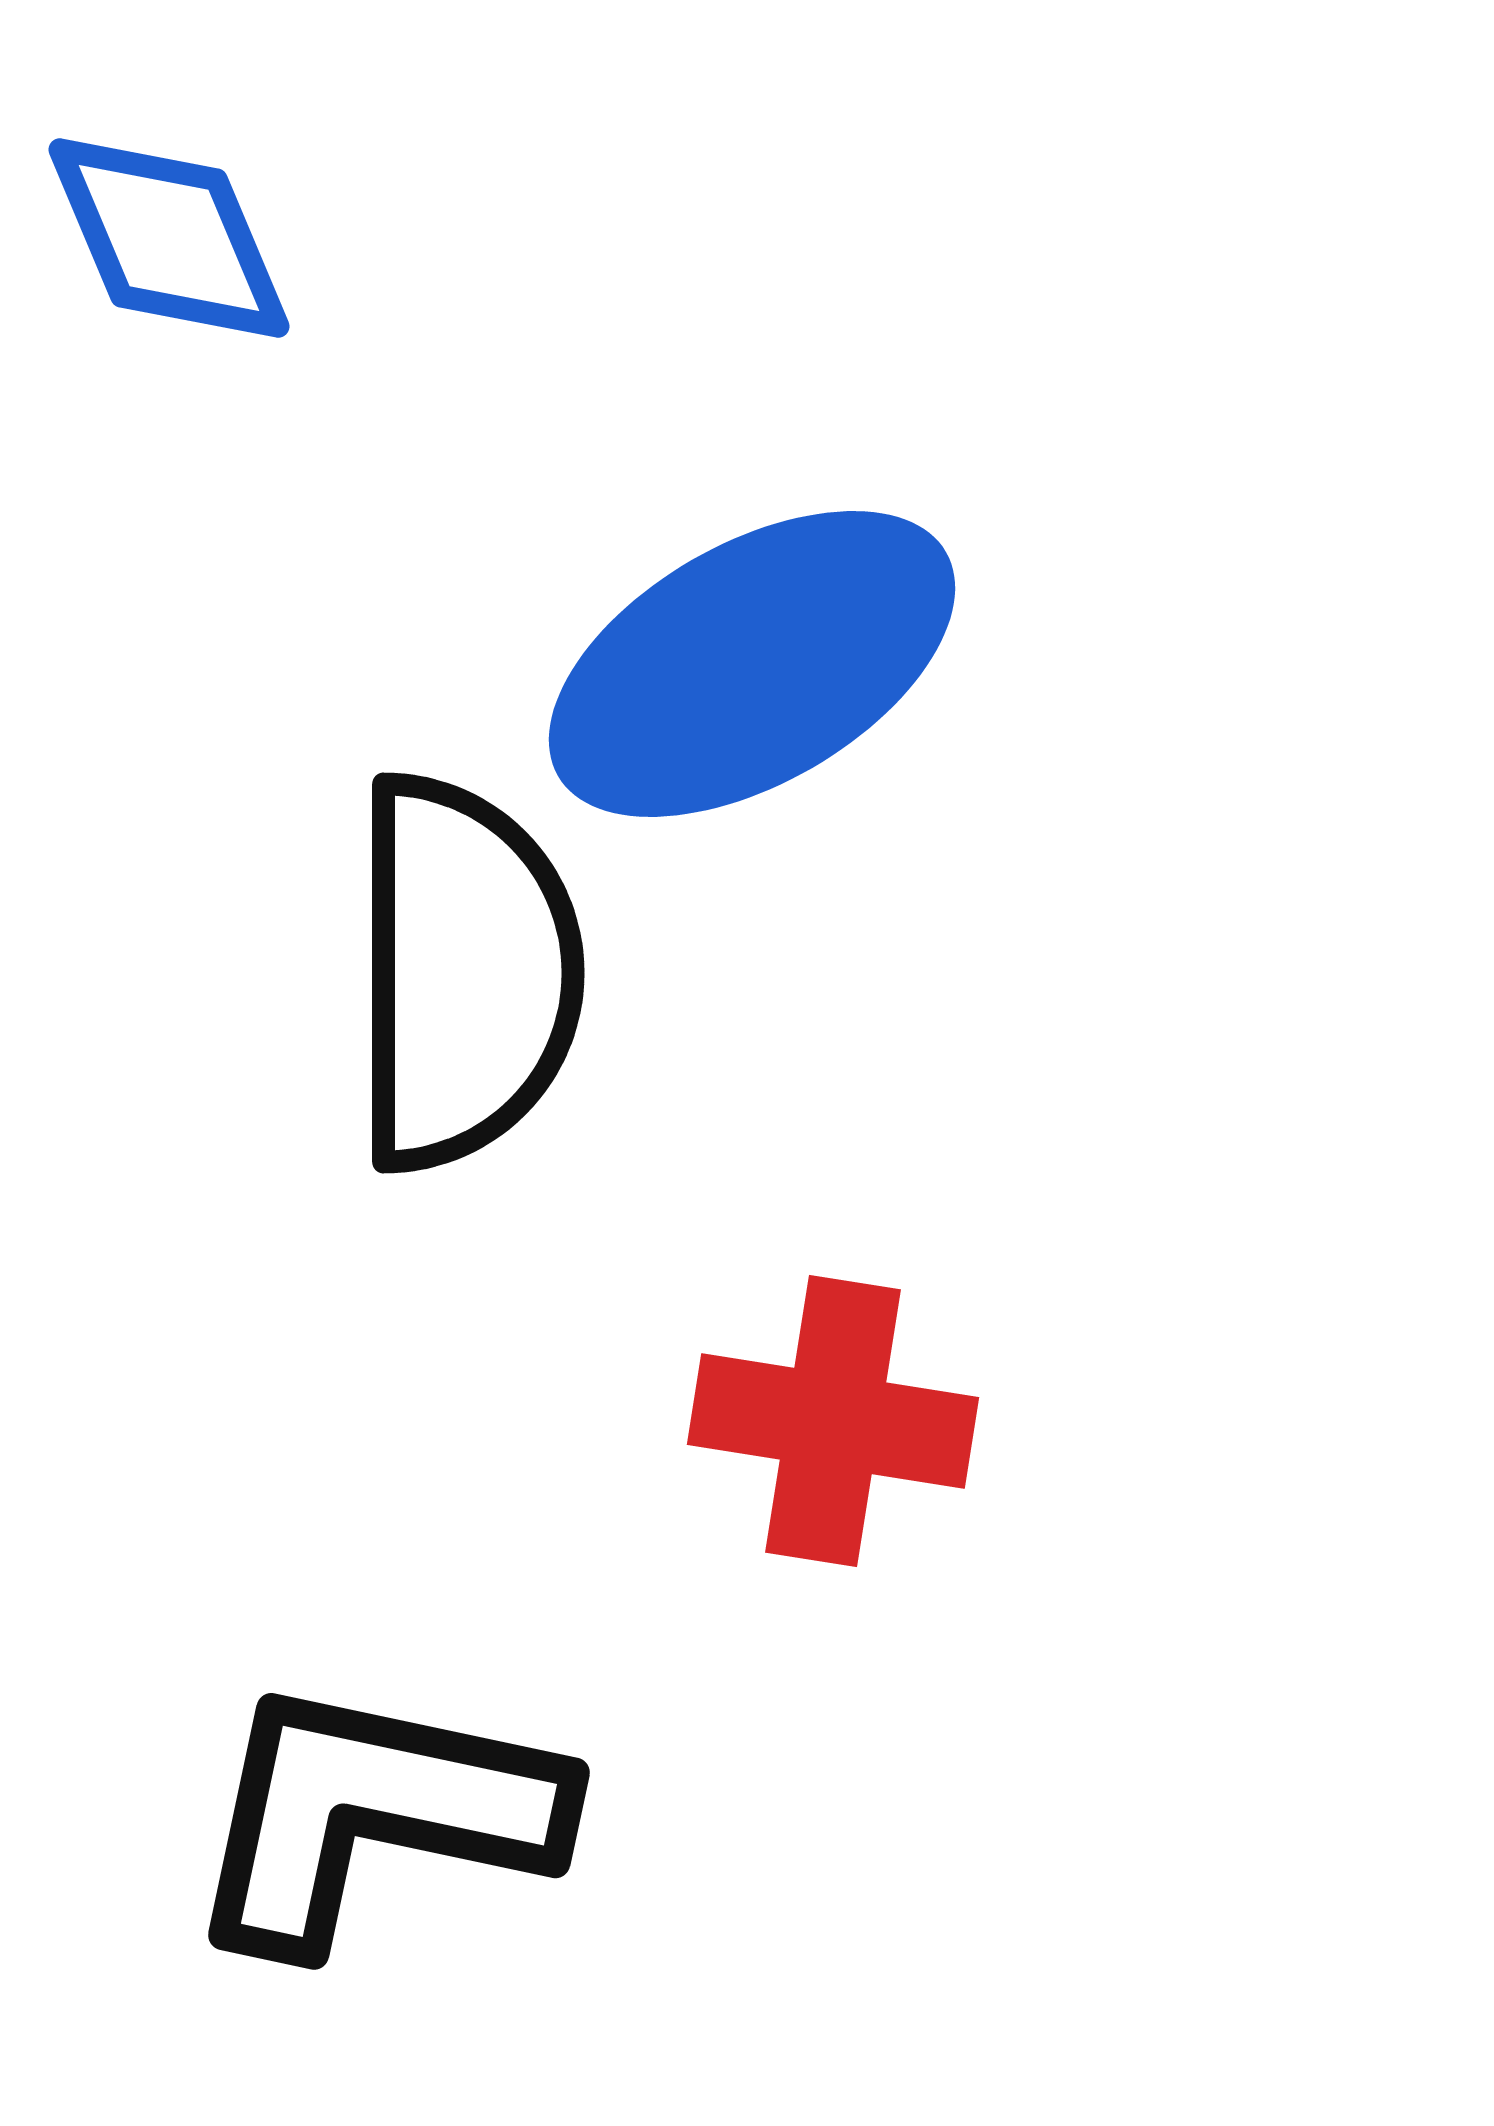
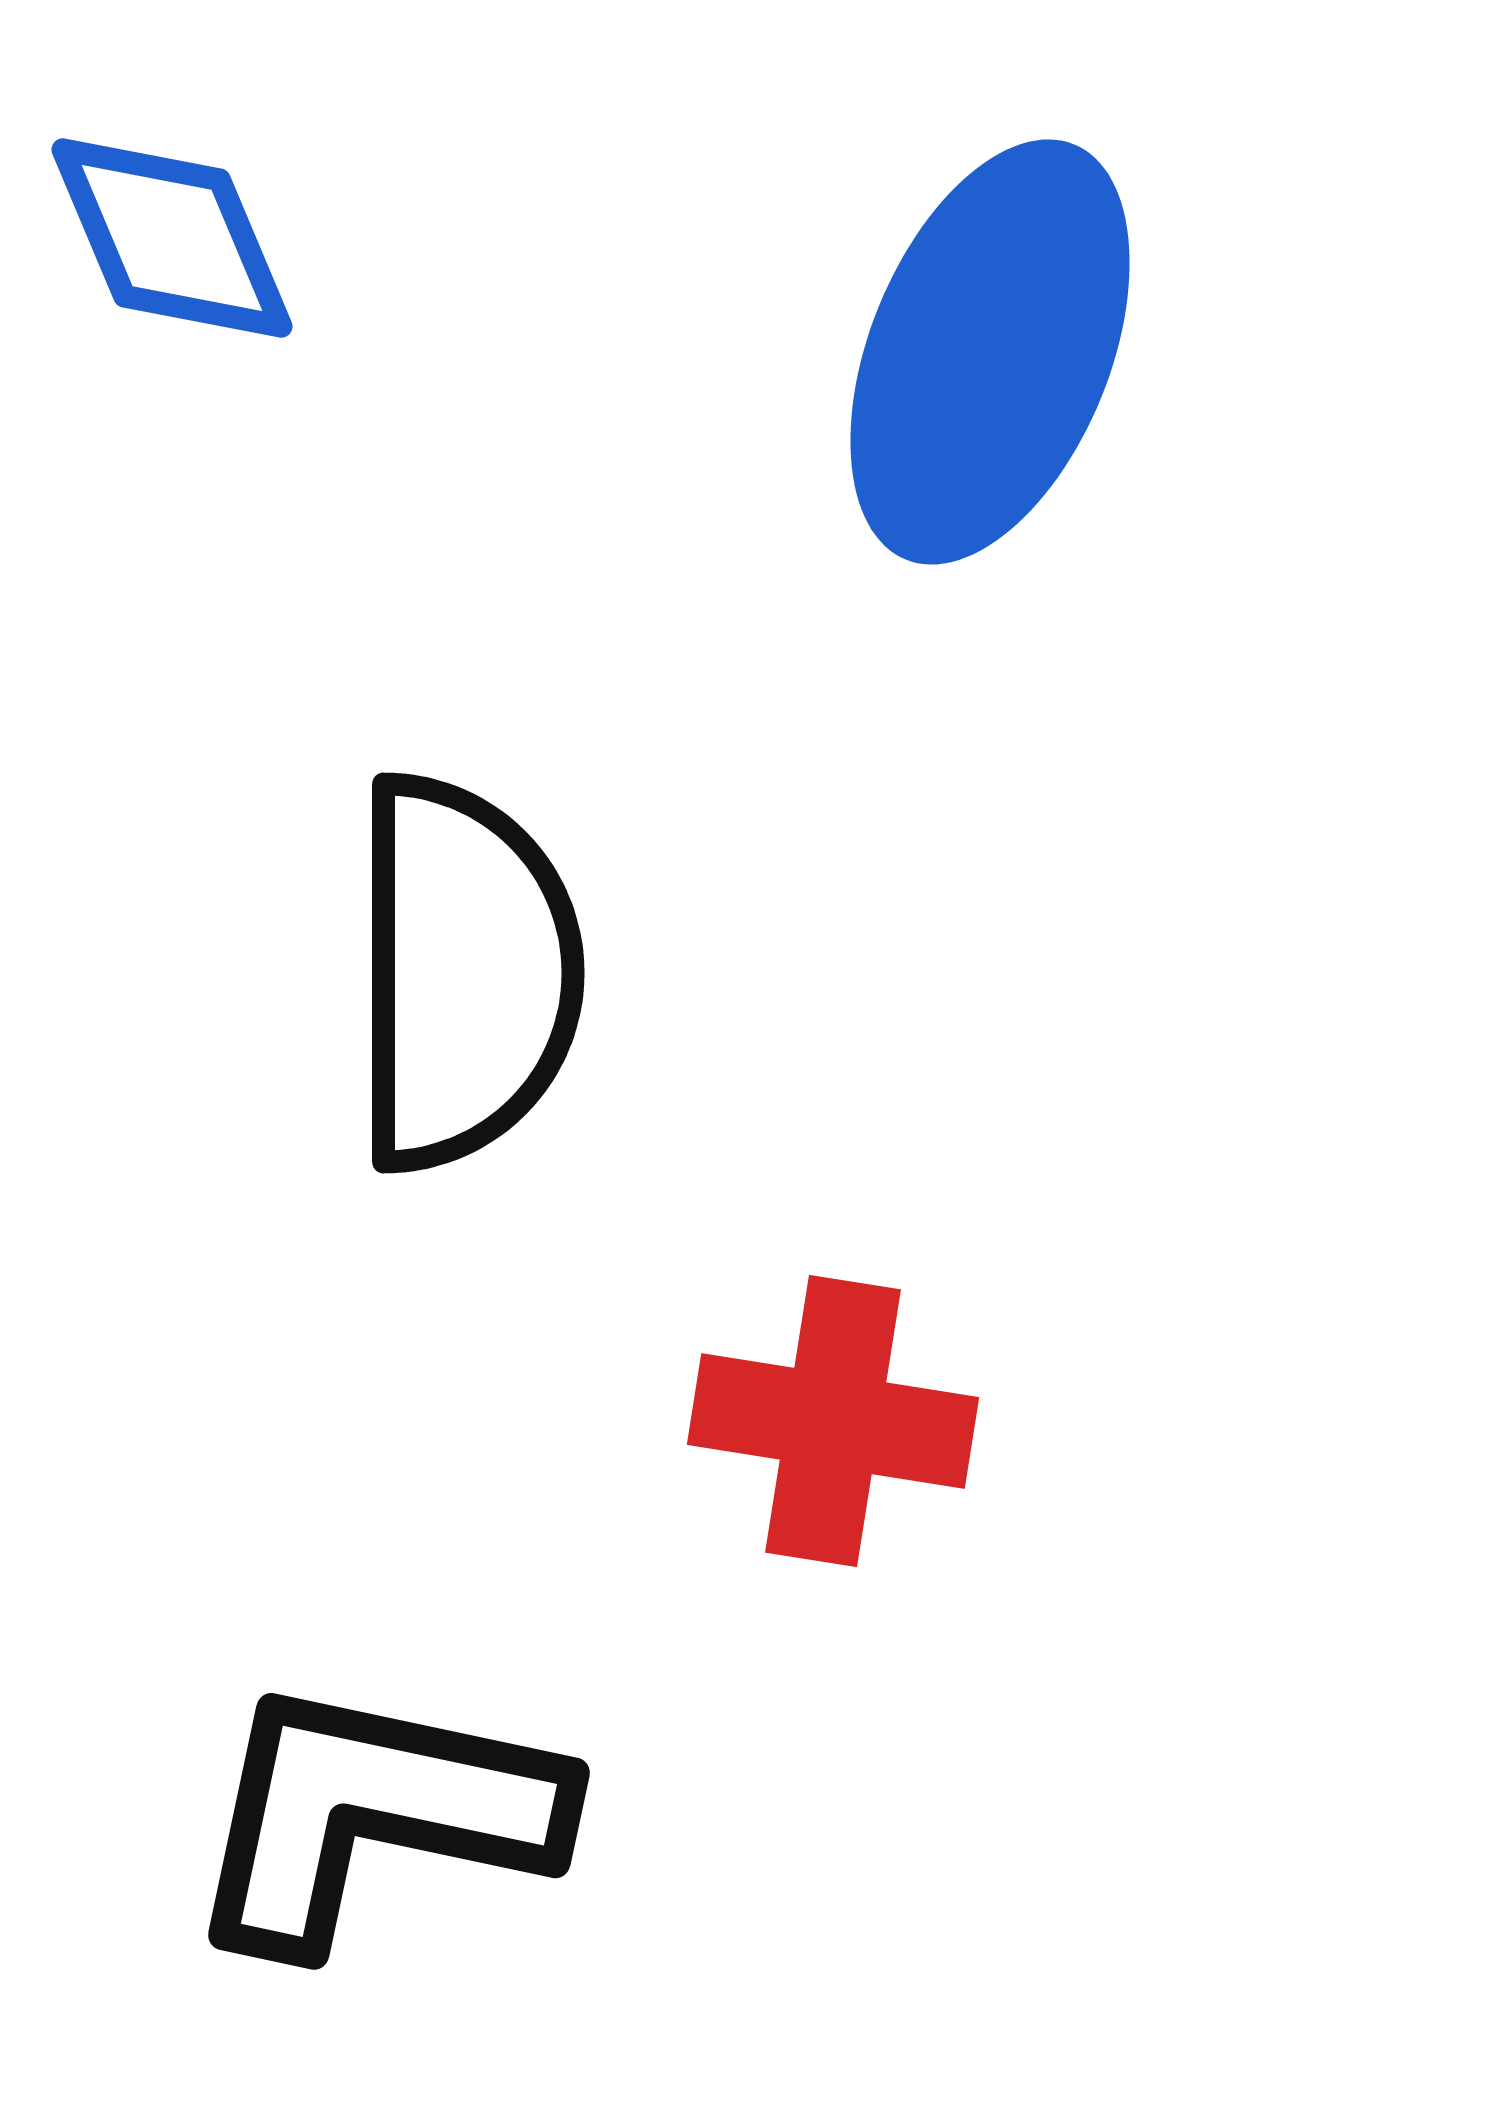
blue diamond: moved 3 px right
blue ellipse: moved 238 px right, 312 px up; rotated 38 degrees counterclockwise
